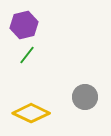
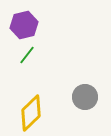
yellow diamond: rotated 69 degrees counterclockwise
